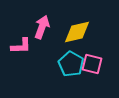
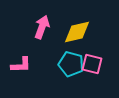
pink L-shape: moved 19 px down
cyan pentagon: rotated 15 degrees counterclockwise
